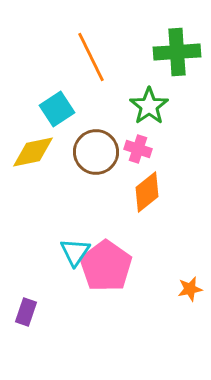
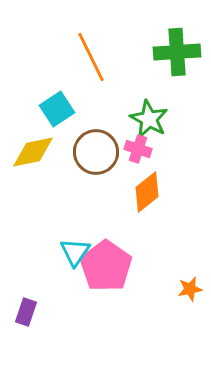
green star: moved 13 px down; rotated 9 degrees counterclockwise
